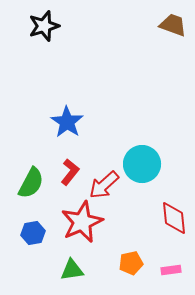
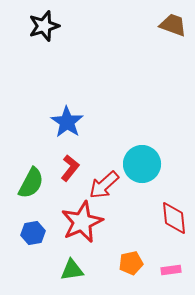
red L-shape: moved 4 px up
